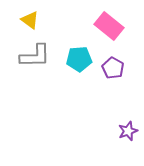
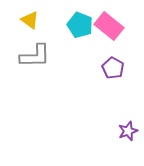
cyan pentagon: moved 1 px right, 34 px up; rotated 25 degrees clockwise
